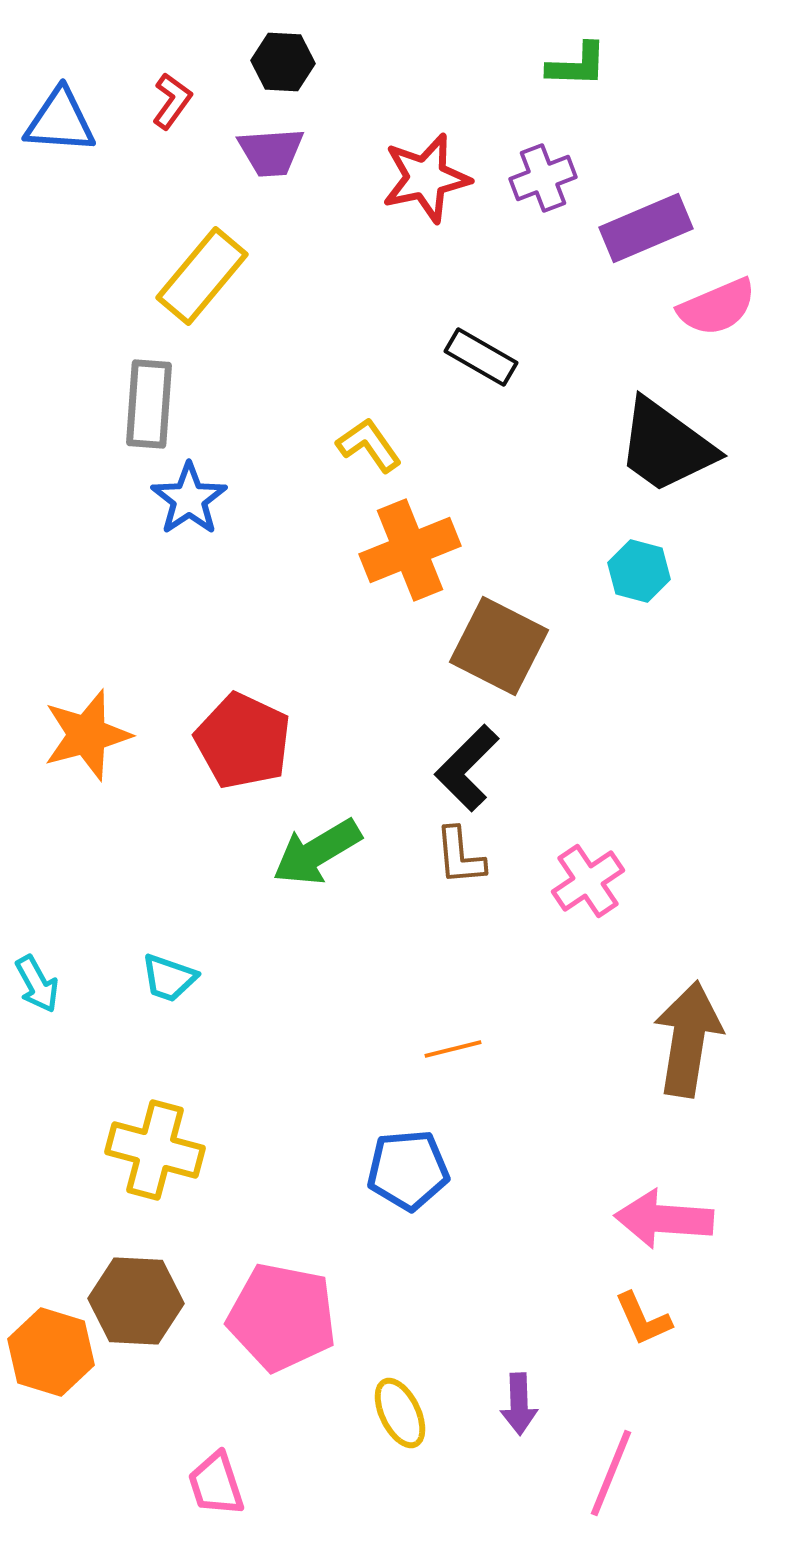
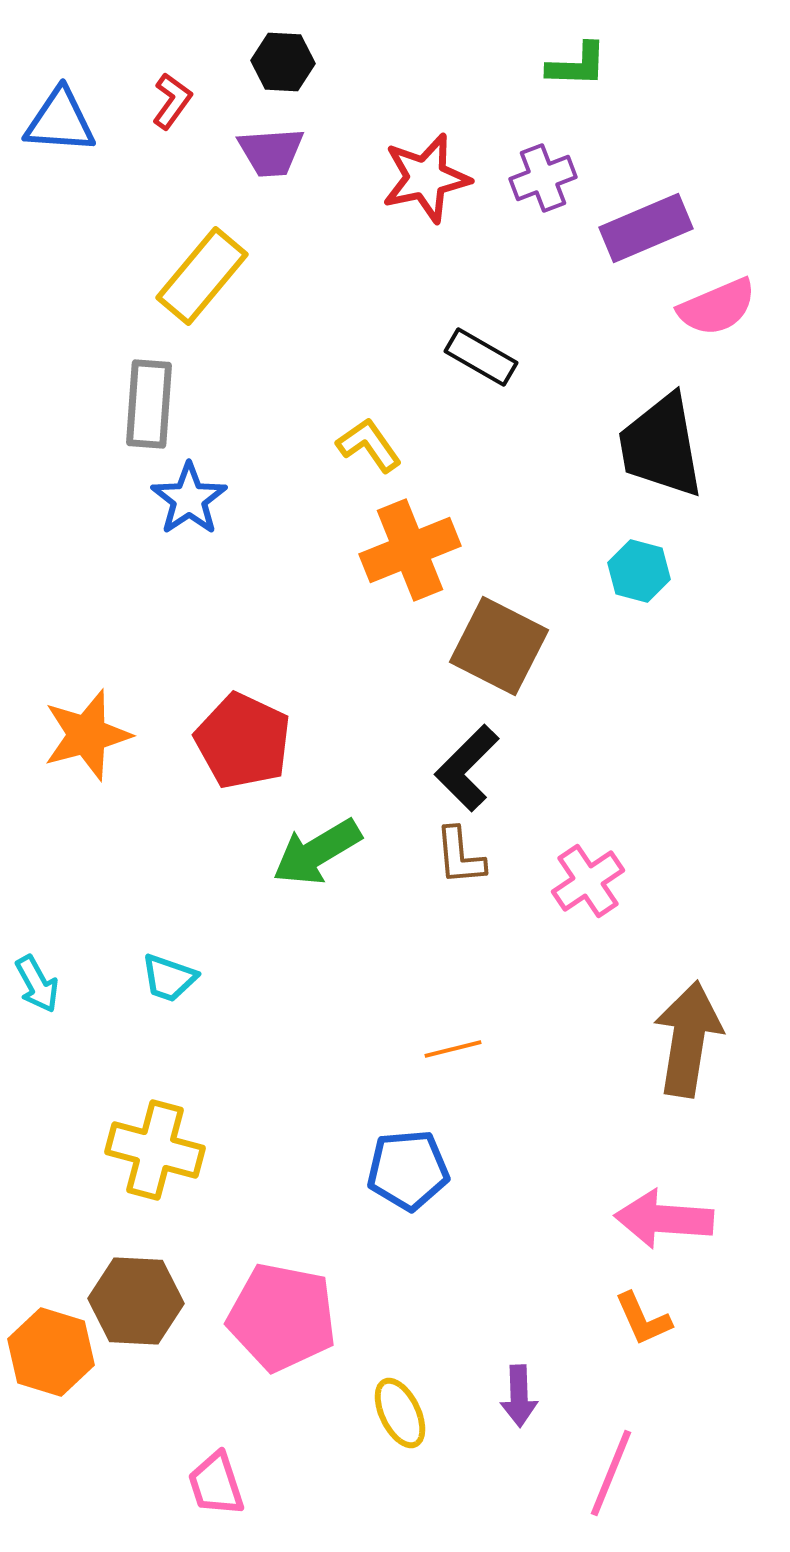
black trapezoid: moved 5 px left; rotated 44 degrees clockwise
purple arrow: moved 8 px up
